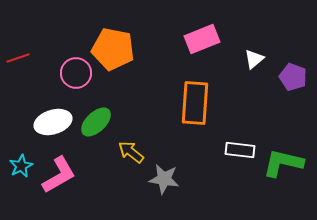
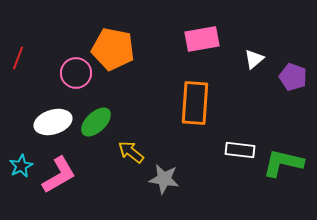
pink rectangle: rotated 12 degrees clockwise
red line: rotated 50 degrees counterclockwise
